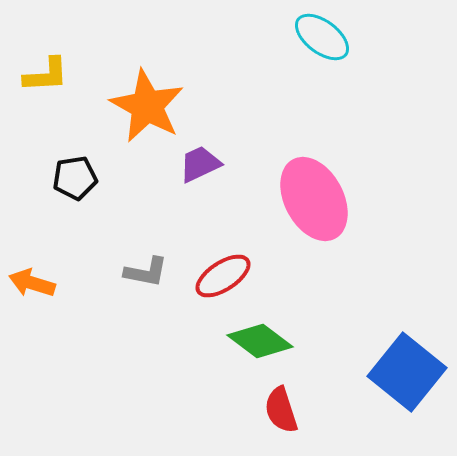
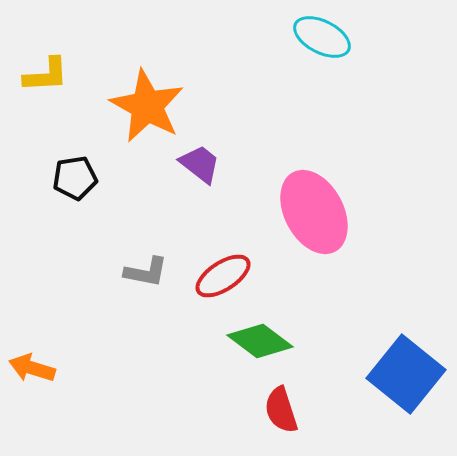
cyan ellipse: rotated 10 degrees counterclockwise
purple trapezoid: rotated 63 degrees clockwise
pink ellipse: moved 13 px down
orange arrow: moved 85 px down
blue square: moved 1 px left, 2 px down
